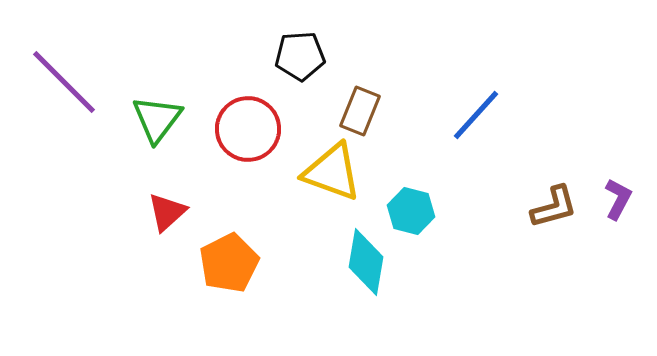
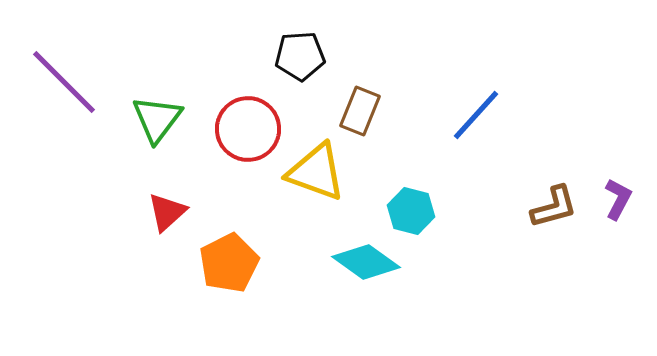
yellow triangle: moved 16 px left
cyan diamond: rotated 64 degrees counterclockwise
